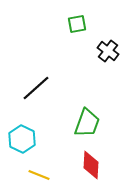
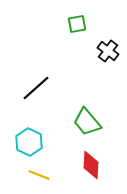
green trapezoid: moved 1 px up; rotated 120 degrees clockwise
cyan hexagon: moved 7 px right, 3 px down
